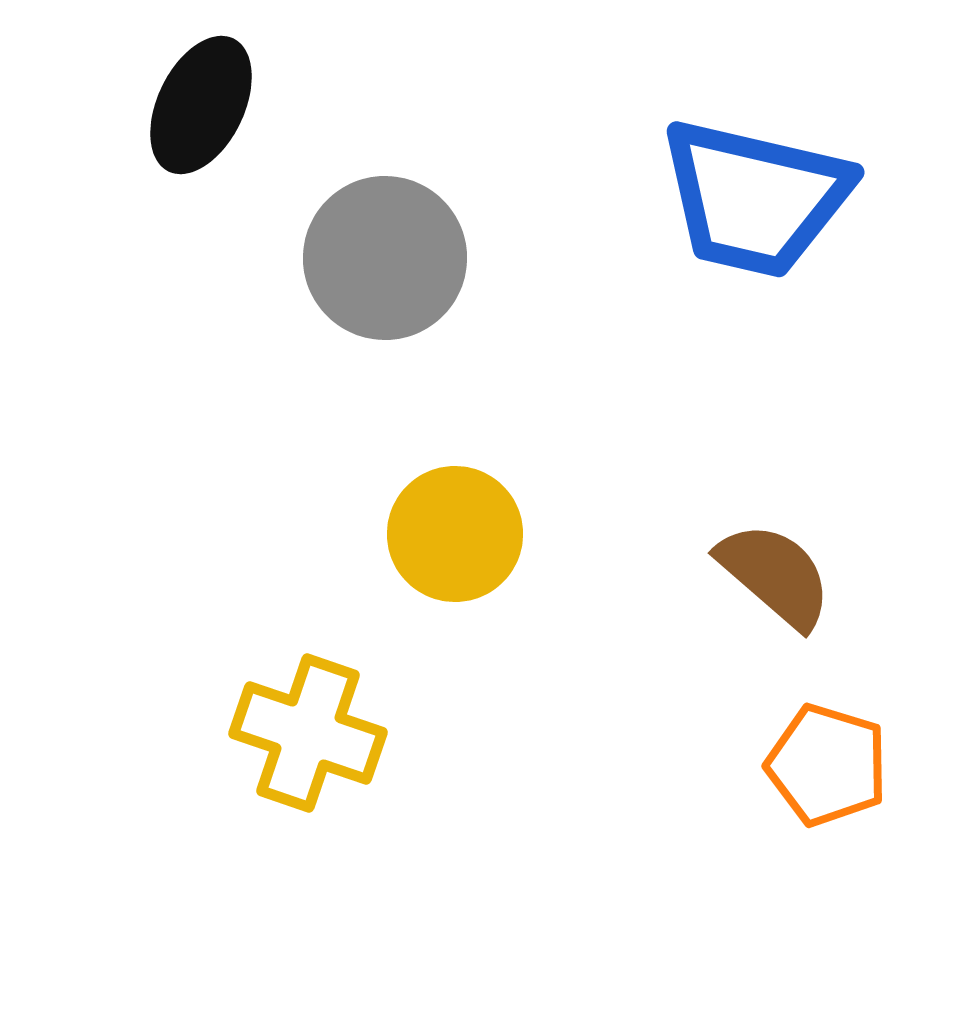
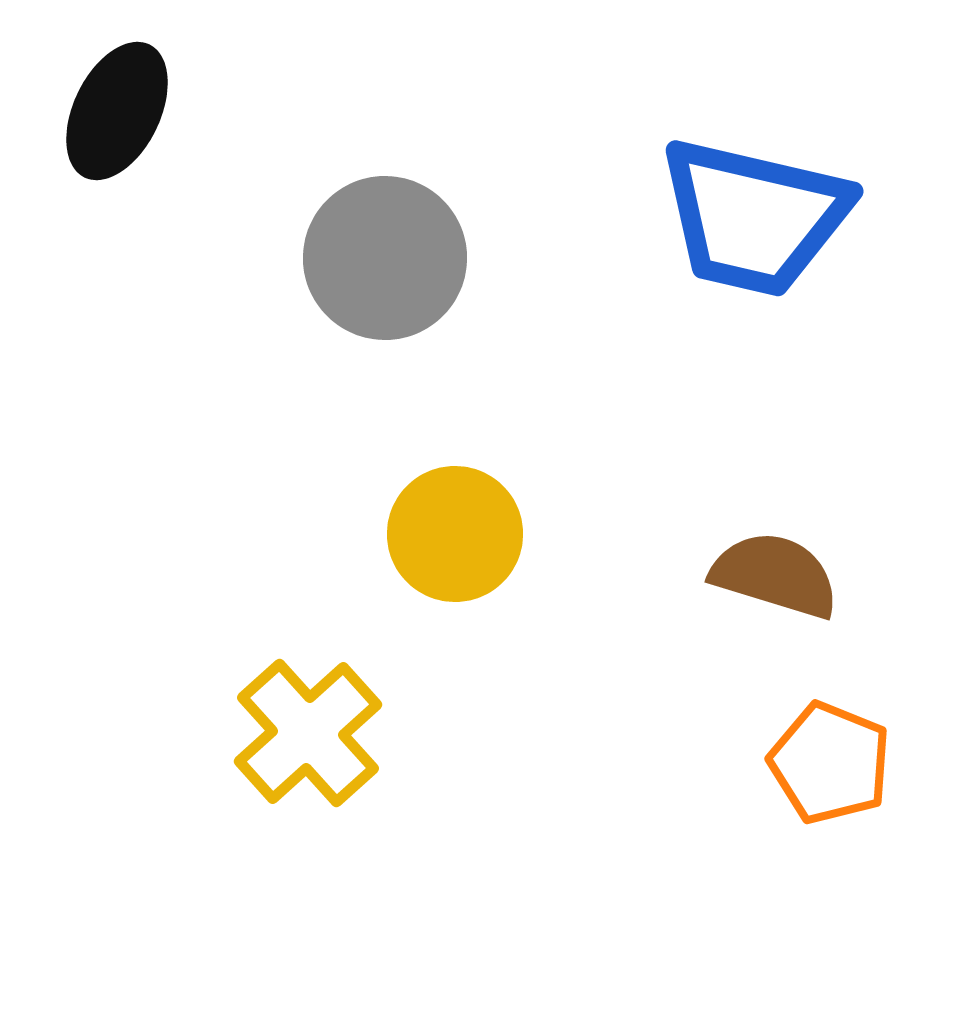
black ellipse: moved 84 px left, 6 px down
blue trapezoid: moved 1 px left, 19 px down
brown semicircle: rotated 24 degrees counterclockwise
yellow cross: rotated 29 degrees clockwise
orange pentagon: moved 3 px right, 2 px up; rotated 5 degrees clockwise
